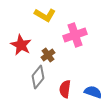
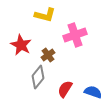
yellow L-shape: rotated 15 degrees counterclockwise
red semicircle: rotated 24 degrees clockwise
